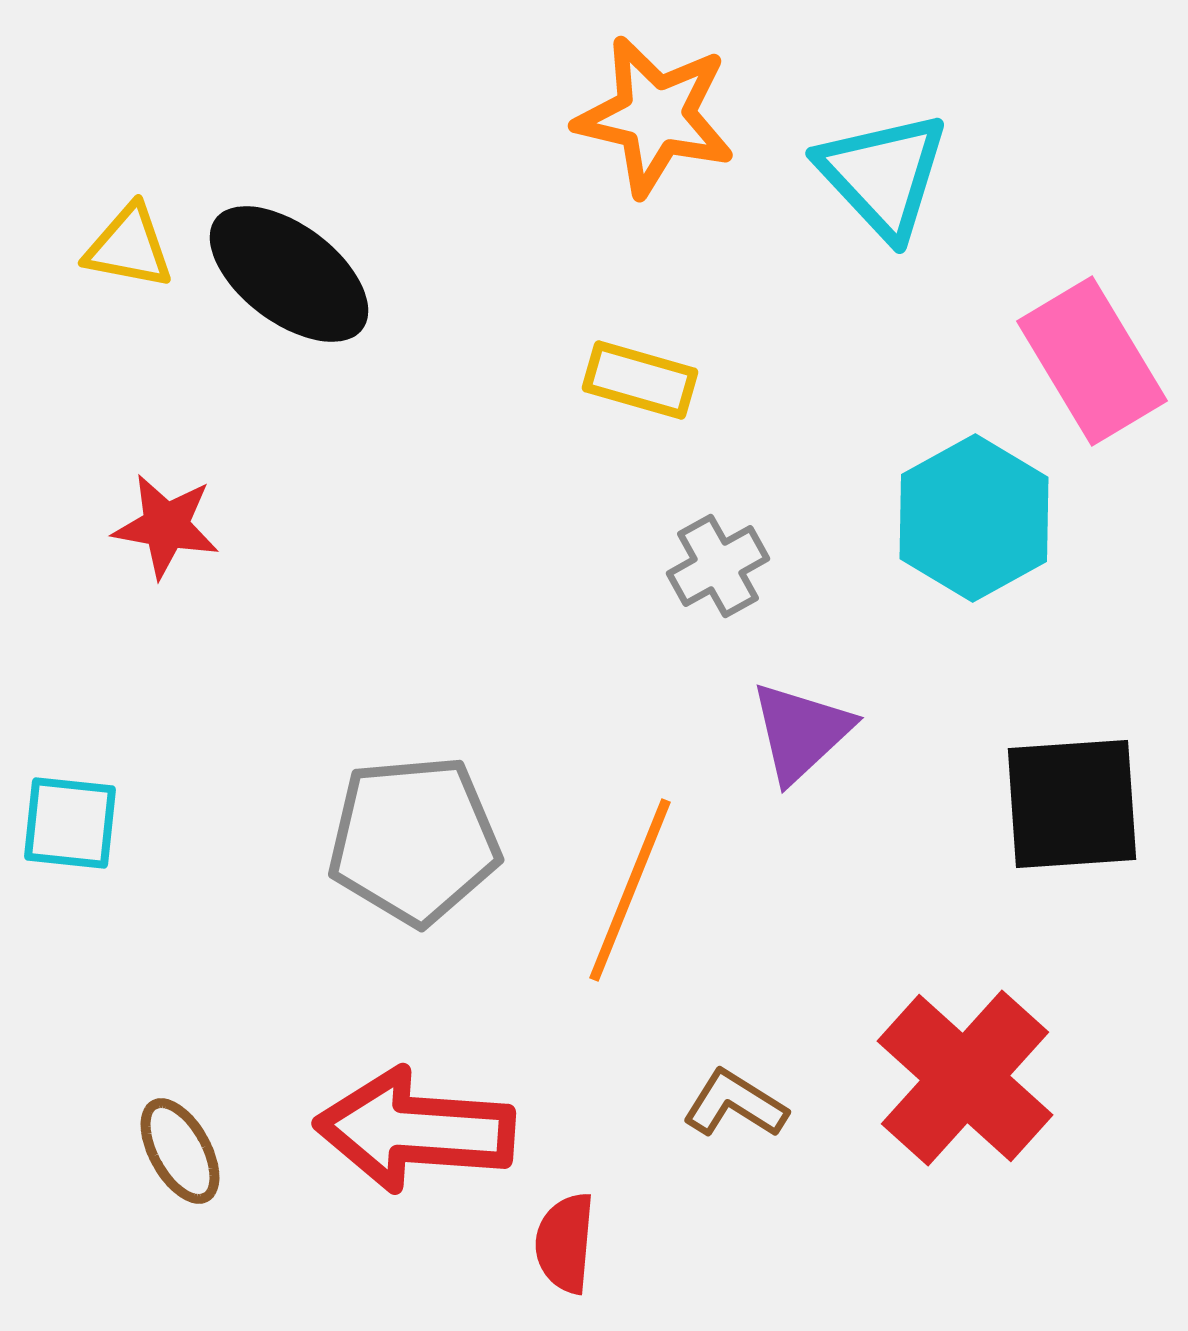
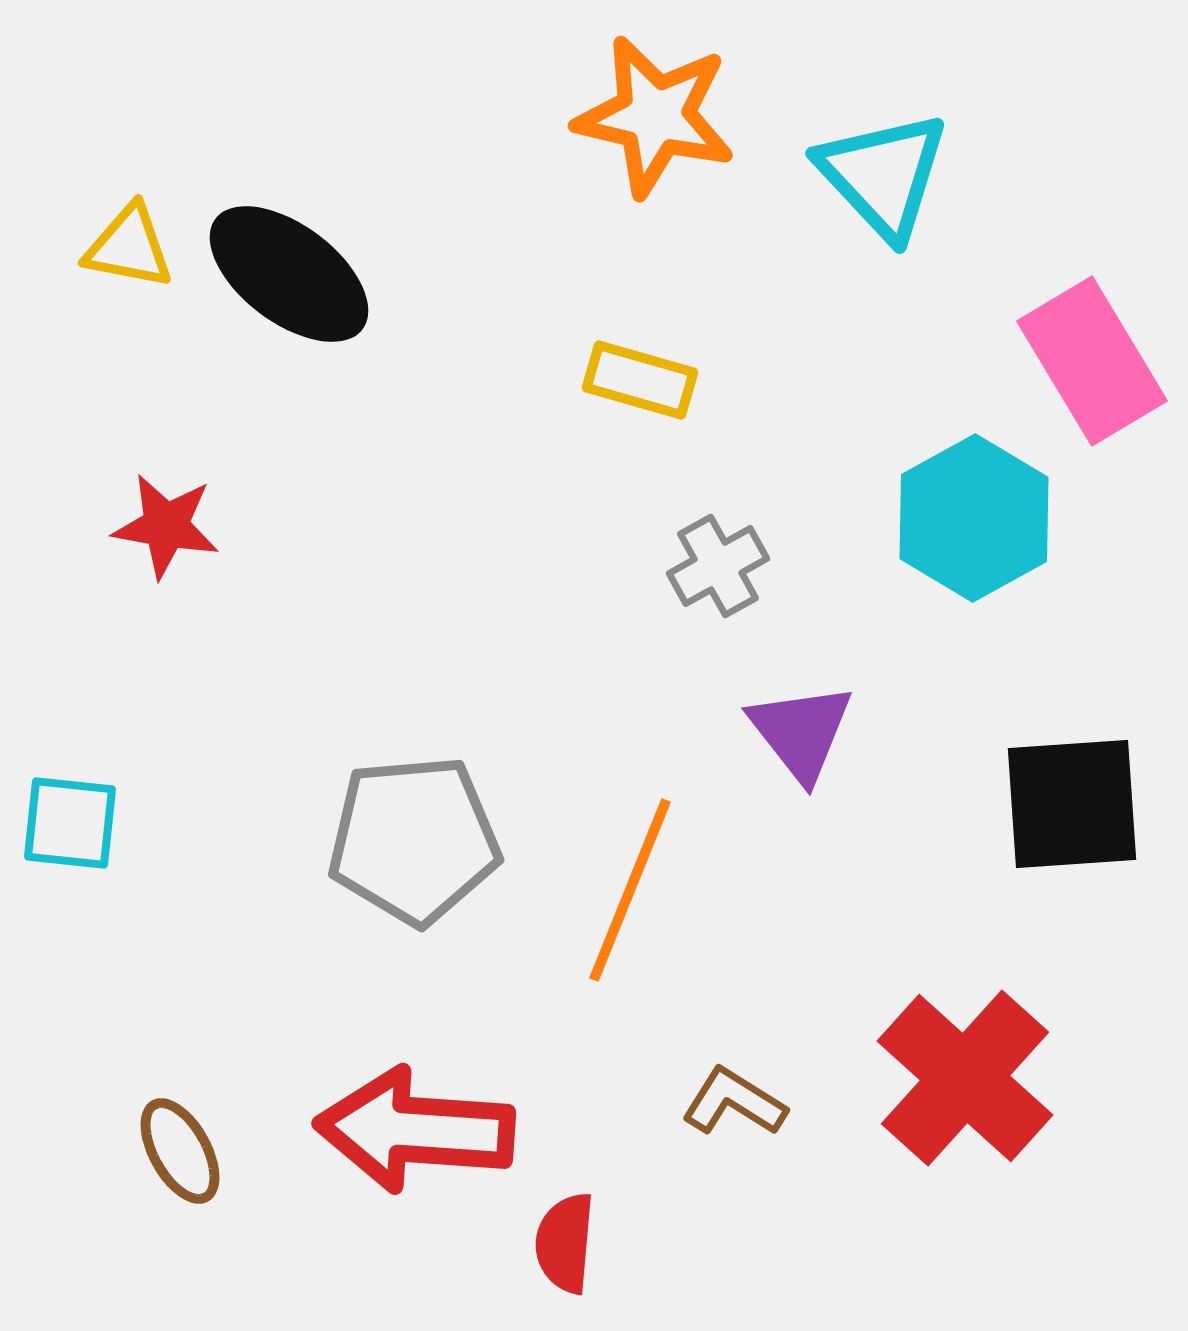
purple triangle: rotated 25 degrees counterclockwise
brown L-shape: moved 1 px left, 2 px up
